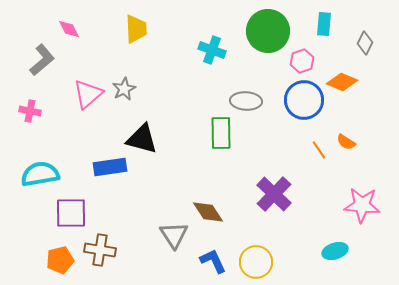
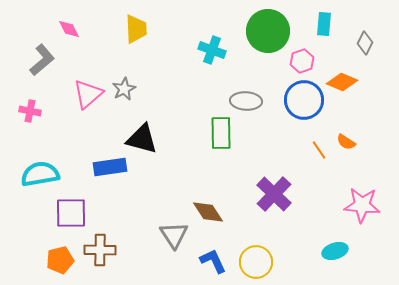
brown cross: rotated 8 degrees counterclockwise
